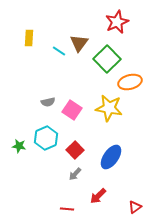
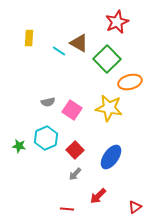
brown triangle: rotated 36 degrees counterclockwise
